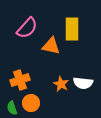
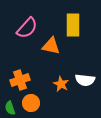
yellow rectangle: moved 1 px right, 4 px up
white semicircle: moved 2 px right, 3 px up
green semicircle: moved 2 px left
